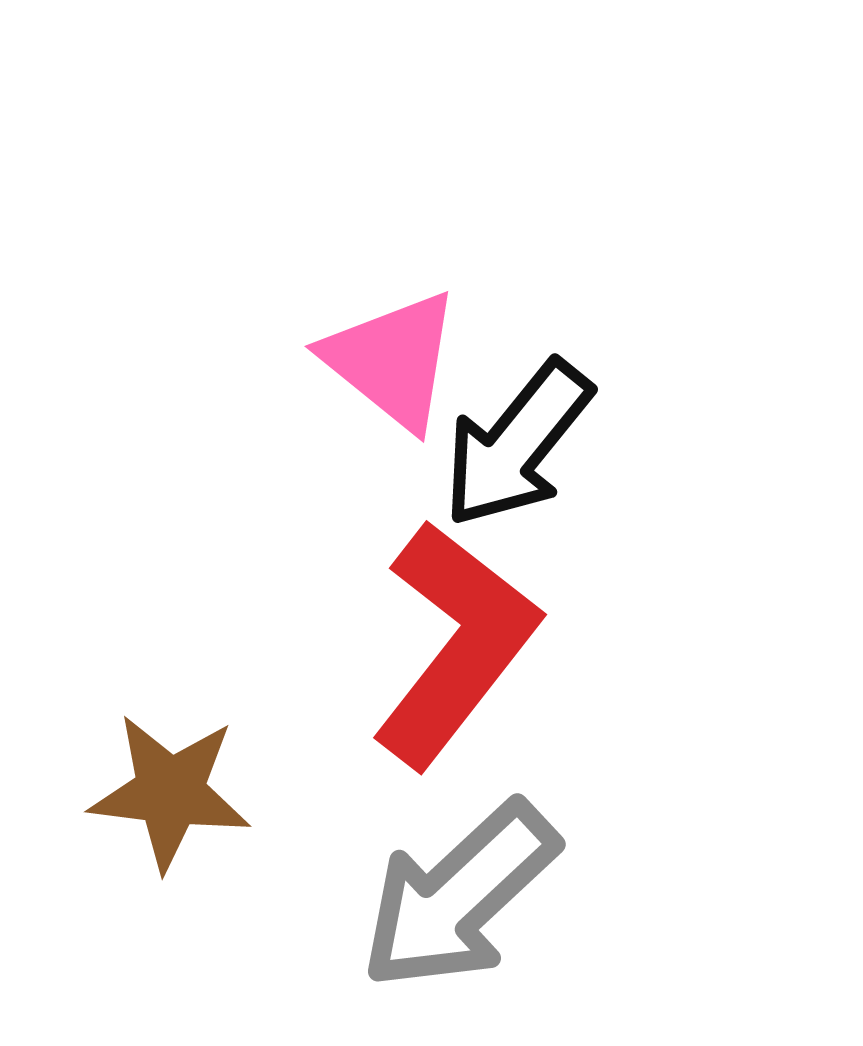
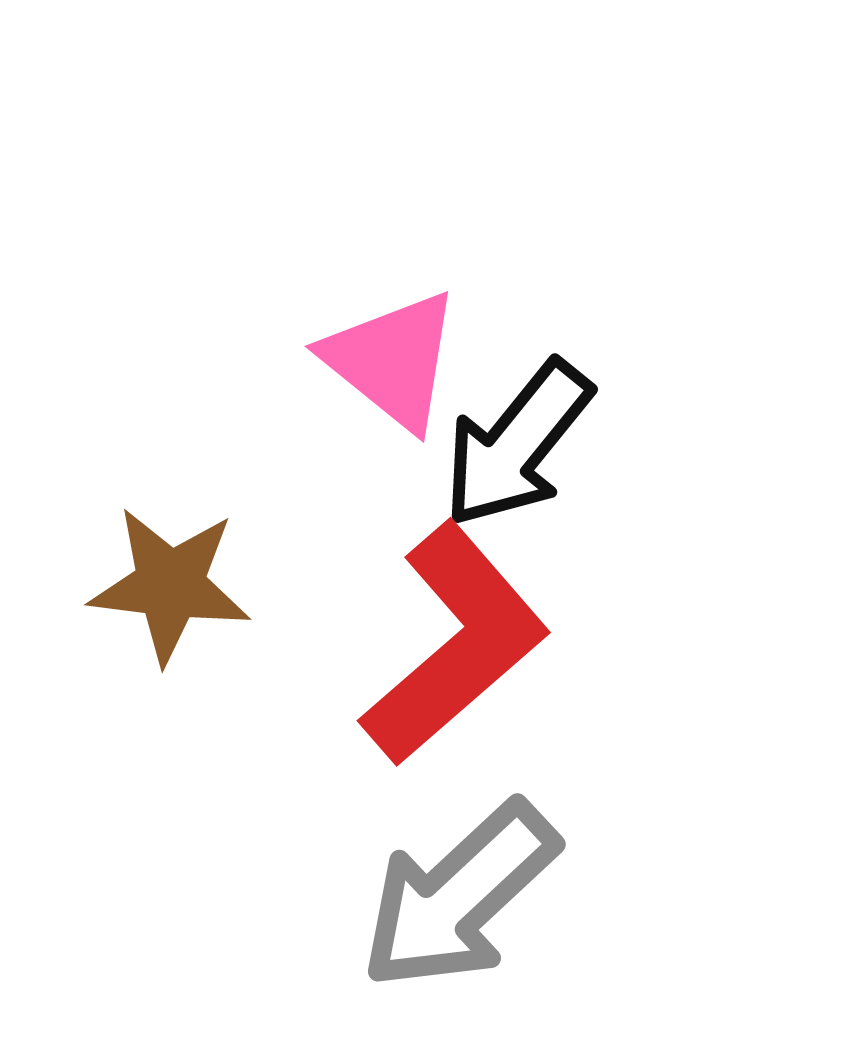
red L-shape: rotated 11 degrees clockwise
brown star: moved 207 px up
